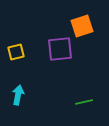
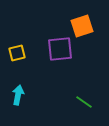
yellow square: moved 1 px right, 1 px down
green line: rotated 48 degrees clockwise
